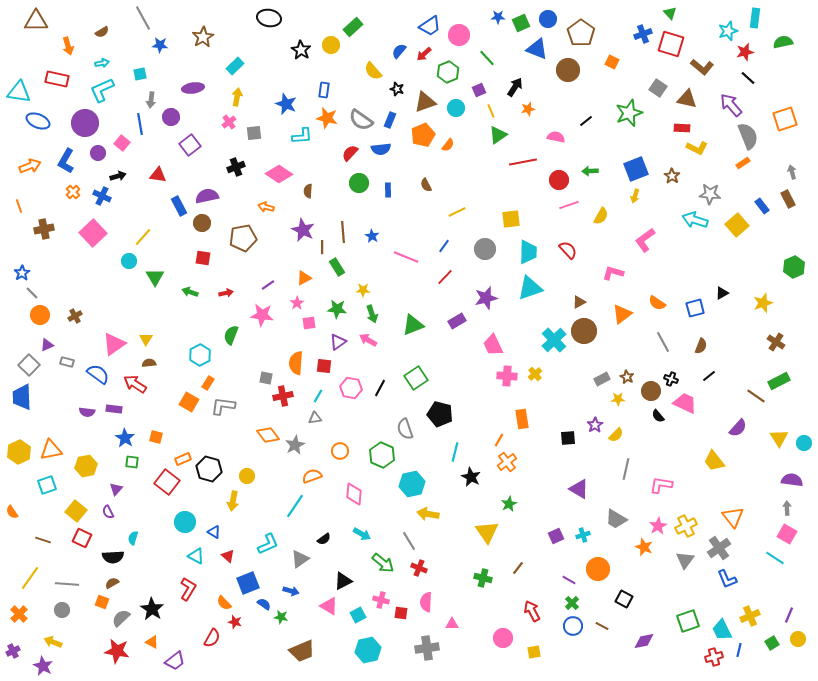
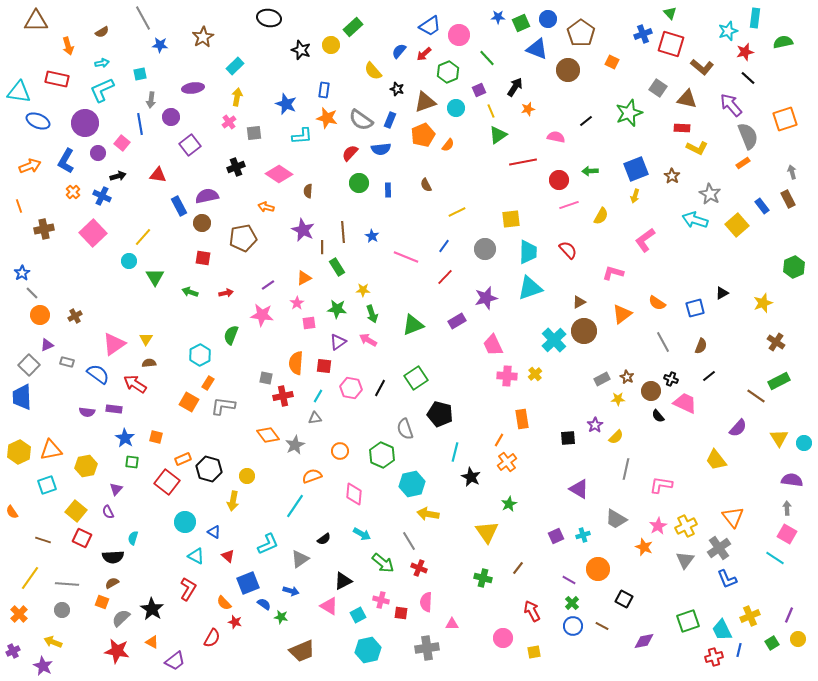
black star at (301, 50): rotated 12 degrees counterclockwise
gray star at (710, 194): rotated 25 degrees clockwise
yellow semicircle at (616, 435): moved 2 px down
yellow trapezoid at (714, 461): moved 2 px right, 1 px up
